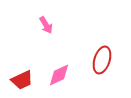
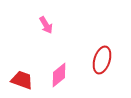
pink diamond: rotated 15 degrees counterclockwise
red trapezoid: rotated 135 degrees counterclockwise
